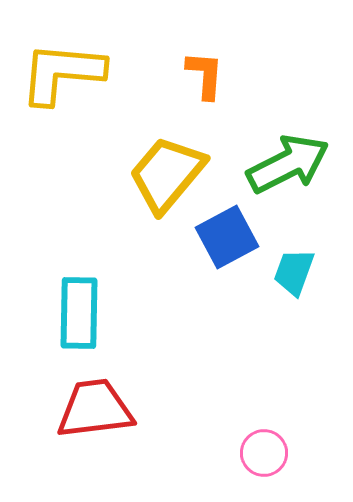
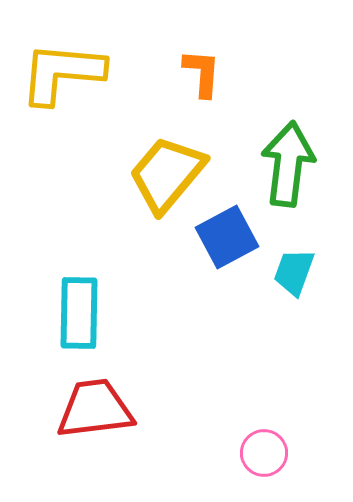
orange L-shape: moved 3 px left, 2 px up
green arrow: rotated 56 degrees counterclockwise
